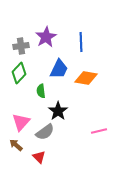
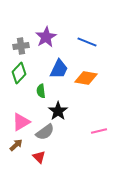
blue line: moved 6 px right; rotated 66 degrees counterclockwise
pink triangle: rotated 18 degrees clockwise
brown arrow: rotated 96 degrees clockwise
